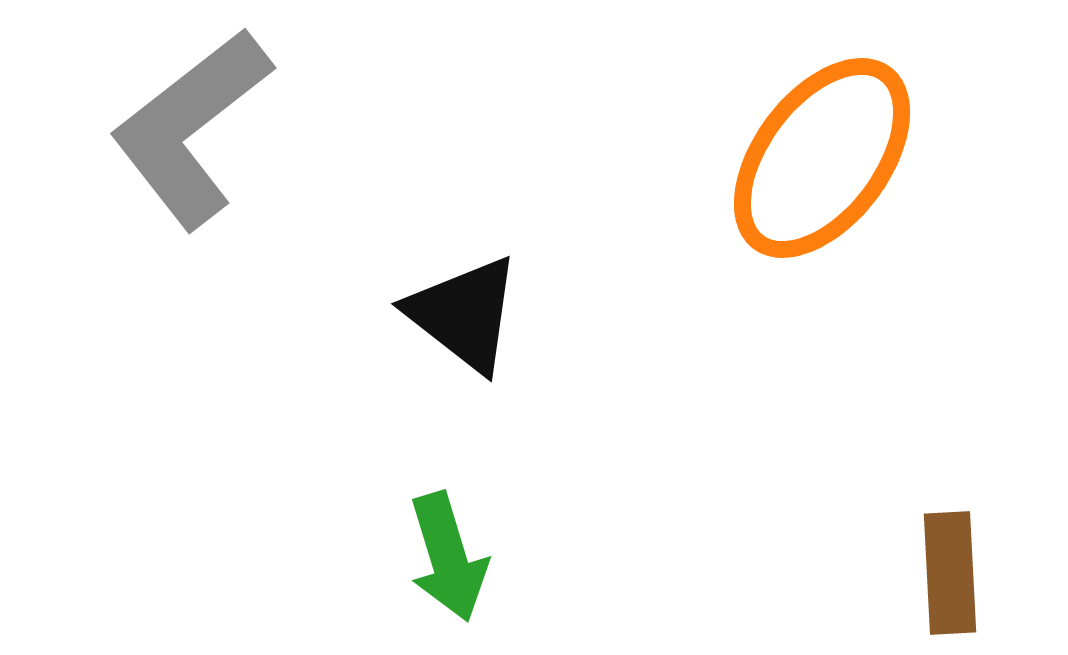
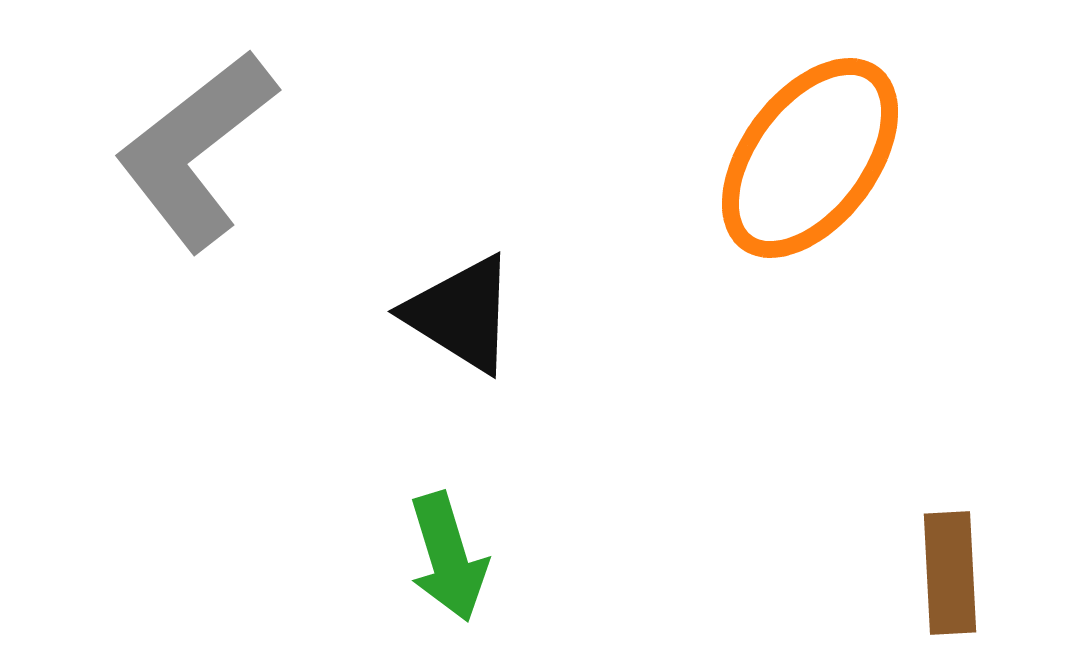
gray L-shape: moved 5 px right, 22 px down
orange ellipse: moved 12 px left
black triangle: moved 3 px left; rotated 6 degrees counterclockwise
